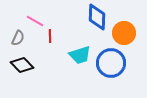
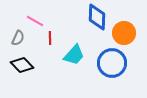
red line: moved 2 px down
cyan trapezoid: moved 6 px left; rotated 30 degrees counterclockwise
blue circle: moved 1 px right
